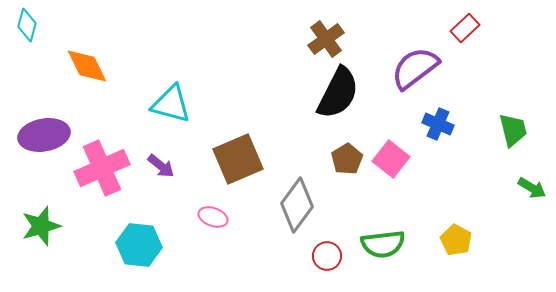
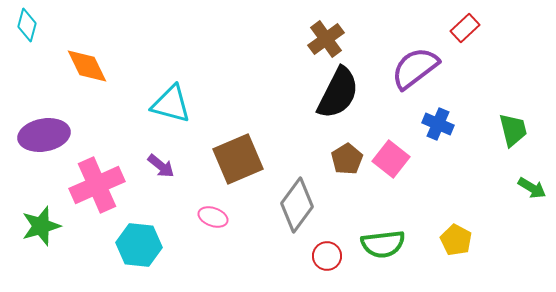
pink cross: moved 5 px left, 17 px down
